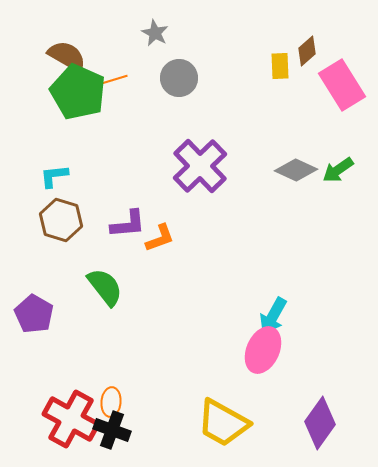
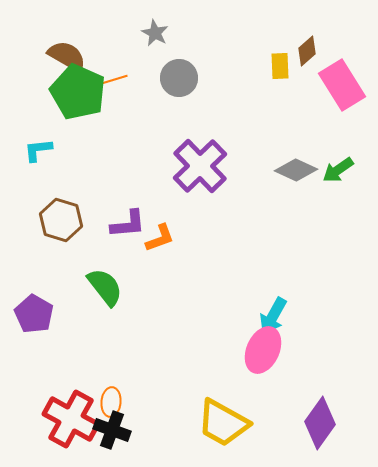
cyan L-shape: moved 16 px left, 26 px up
